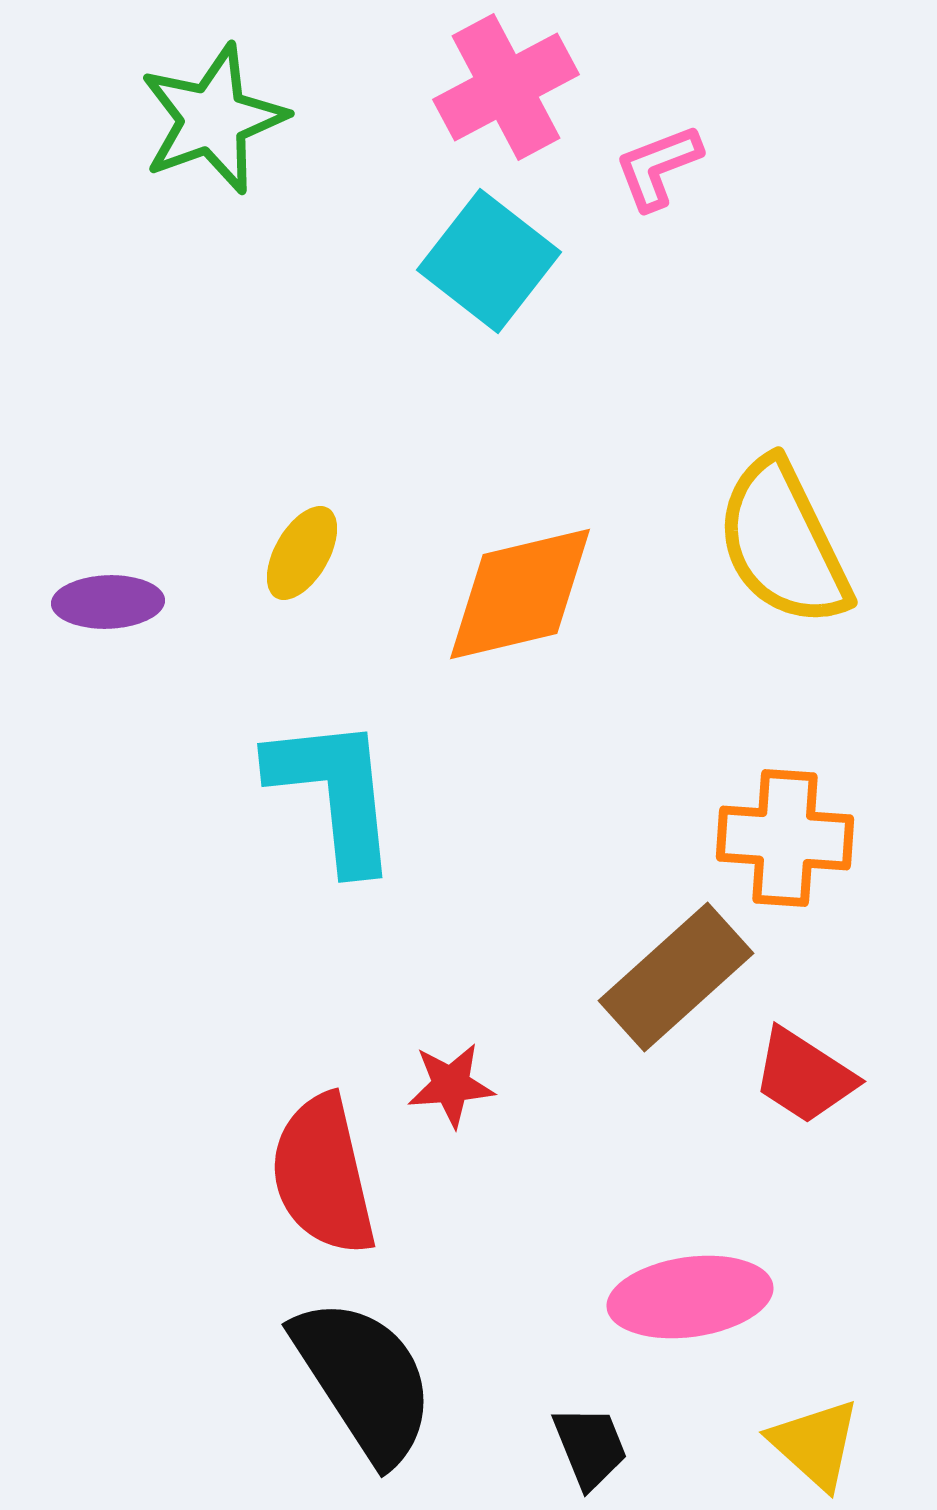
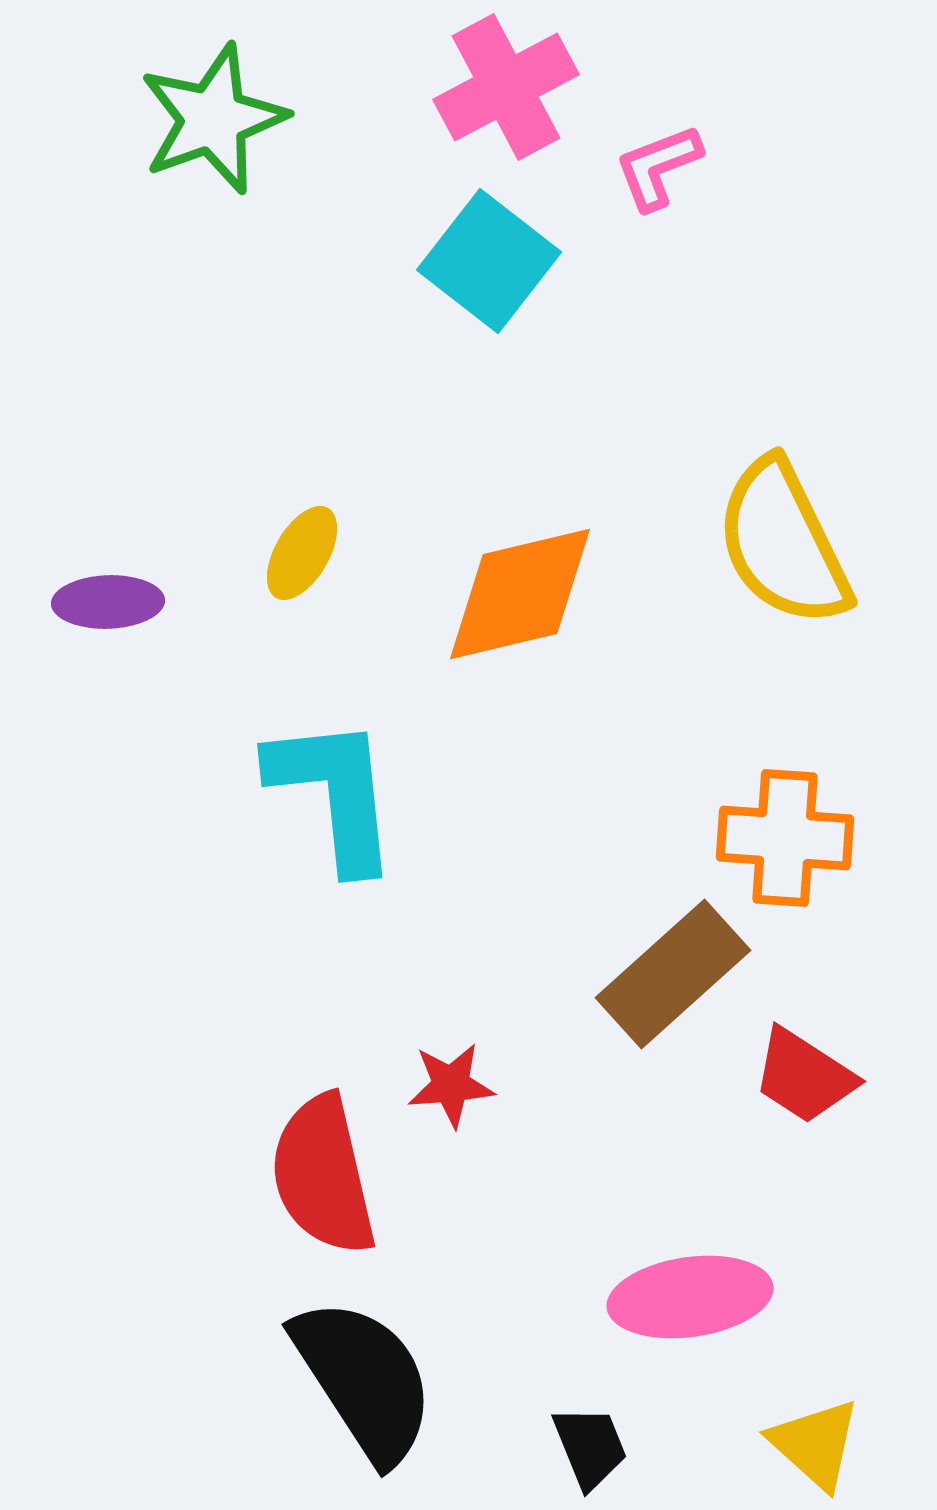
brown rectangle: moved 3 px left, 3 px up
